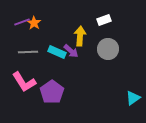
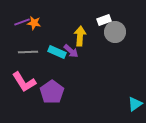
orange star: rotated 24 degrees counterclockwise
gray circle: moved 7 px right, 17 px up
cyan triangle: moved 2 px right, 6 px down
